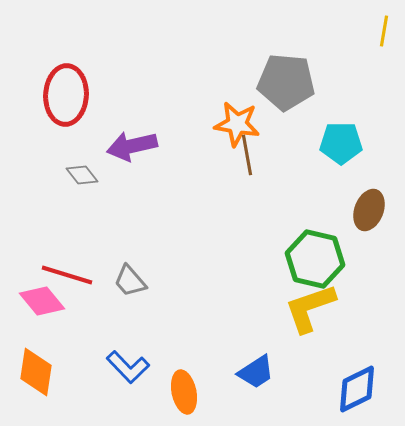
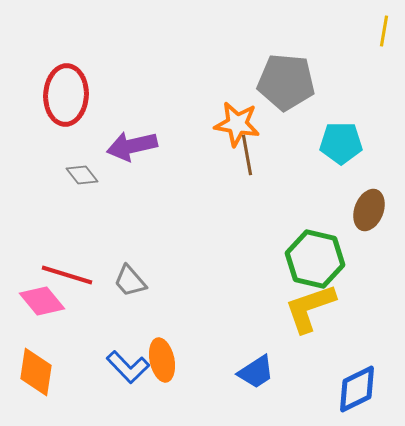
orange ellipse: moved 22 px left, 32 px up
